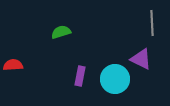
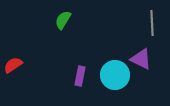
green semicircle: moved 2 px right, 12 px up; rotated 42 degrees counterclockwise
red semicircle: rotated 30 degrees counterclockwise
cyan circle: moved 4 px up
